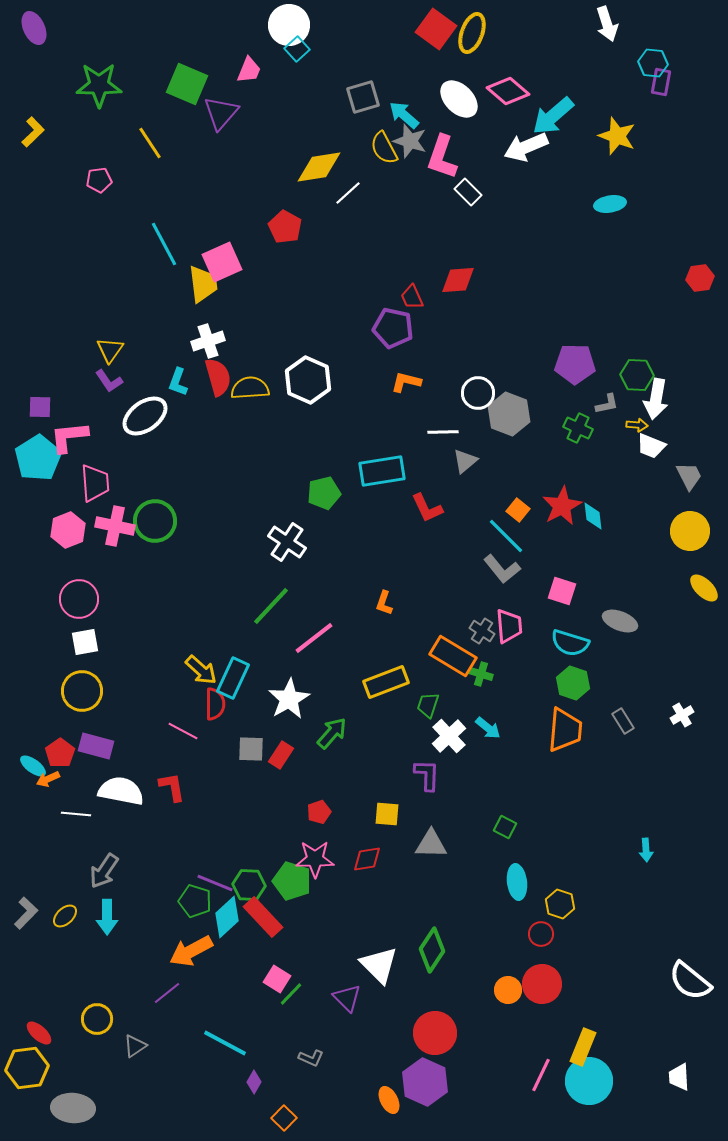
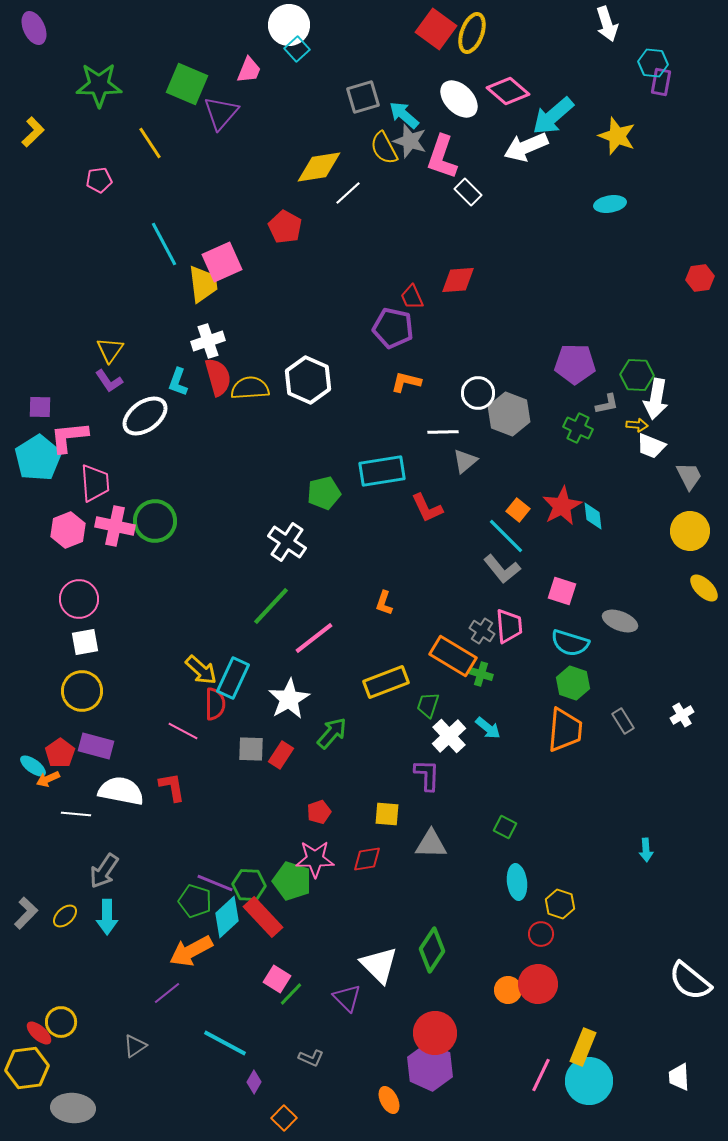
red circle at (542, 984): moved 4 px left
yellow circle at (97, 1019): moved 36 px left, 3 px down
purple hexagon at (425, 1082): moved 5 px right, 15 px up
